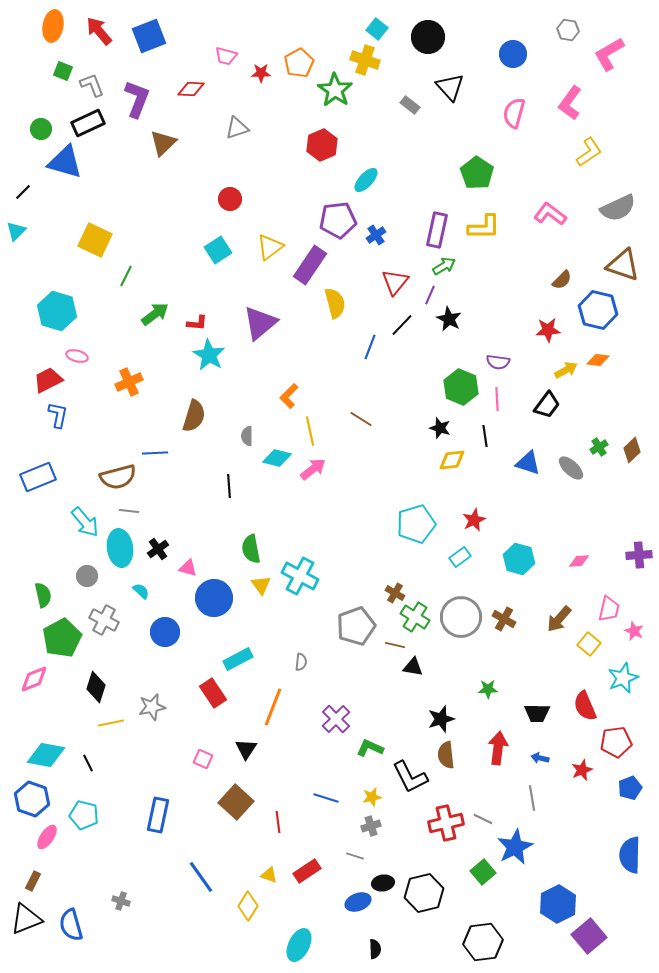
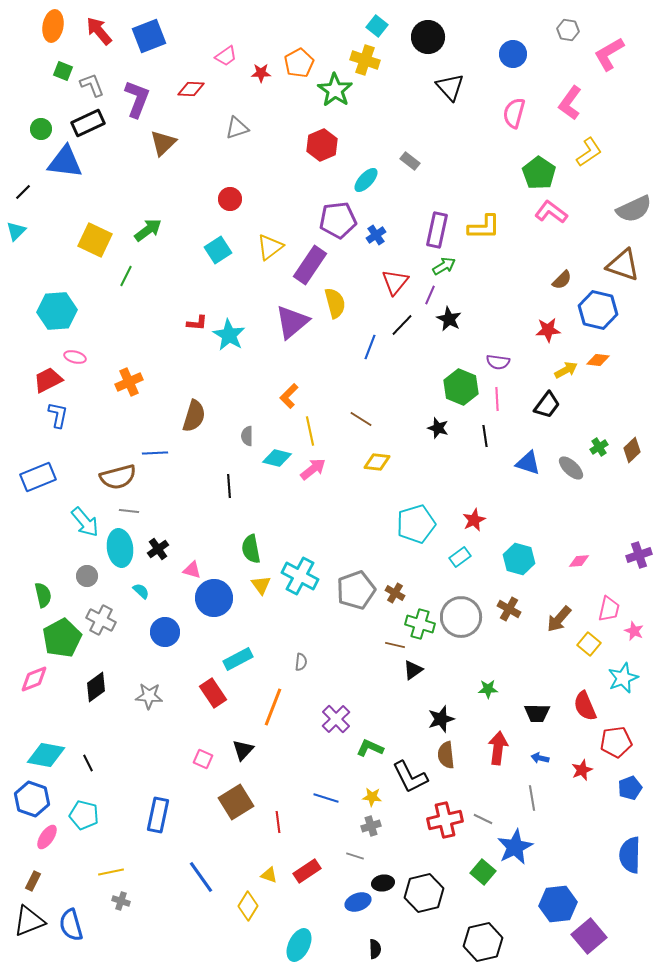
cyan square at (377, 29): moved 3 px up
pink trapezoid at (226, 56): rotated 50 degrees counterclockwise
gray rectangle at (410, 105): moved 56 px down
blue triangle at (65, 162): rotated 9 degrees counterclockwise
green pentagon at (477, 173): moved 62 px right
gray semicircle at (618, 208): moved 16 px right, 1 px down
pink L-shape at (550, 214): moved 1 px right, 2 px up
cyan hexagon at (57, 311): rotated 21 degrees counterclockwise
green arrow at (155, 314): moved 7 px left, 84 px up
purple triangle at (260, 323): moved 32 px right, 1 px up
cyan star at (209, 355): moved 20 px right, 20 px up
pink ellipse at (77, 356): moved 2 px left, 1 px down
black star at (440, 428): moved 2 px left
yellow diamond at (452, 460): moved 75 px left, 2 px down; rotated 12 degrees clockwise
purple cross at (639, 555): rotated 15 degrees counterclockwise
pink triangle at (188, 568): moved 4 px right, 2 px down
green cross at (415, 617): moved 5 px right, 7 px down; rotated 16 degrees counterclockwise
brown cross at (504, 619): moved 5 px right, 10 px up
gray cross at (104, 620): moved 3 px left
gray pentagon at (356, 626): moved 36 px up
black triangle at (413, 667): moved 3 px down; rotated 45 degrees counterclockwise
black diamond at (96, 687): rotated 36 degrees clockwise
gray star at (152, 707): moved 3 px left, 11 px up; rotated 16 degrees clockwise
yellow line at (111, 723): moved 149 px down
black triangle at (246, 749): moved 3 px left, 1 px down; rotated 10 degrees clockwise
yellow star at (372, 797): rotated 18 degrees clockwise
brown square at (236, 802): rotated 16 degrees clockwise
red cross at (446, 823): moved 1 px left, 3 px up
green square at (483, 872): rotated 10 degrees counterclockwise
blue hexagon at (558, 904): rotated 21 degrees clockwise
black triangle at (26, 919): moved 3 px right, 2 px down
black hexagon at (483, 942): rotated 6 degrees counterclockwise
